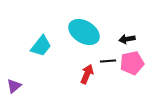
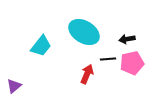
black line: moved 2 px up
